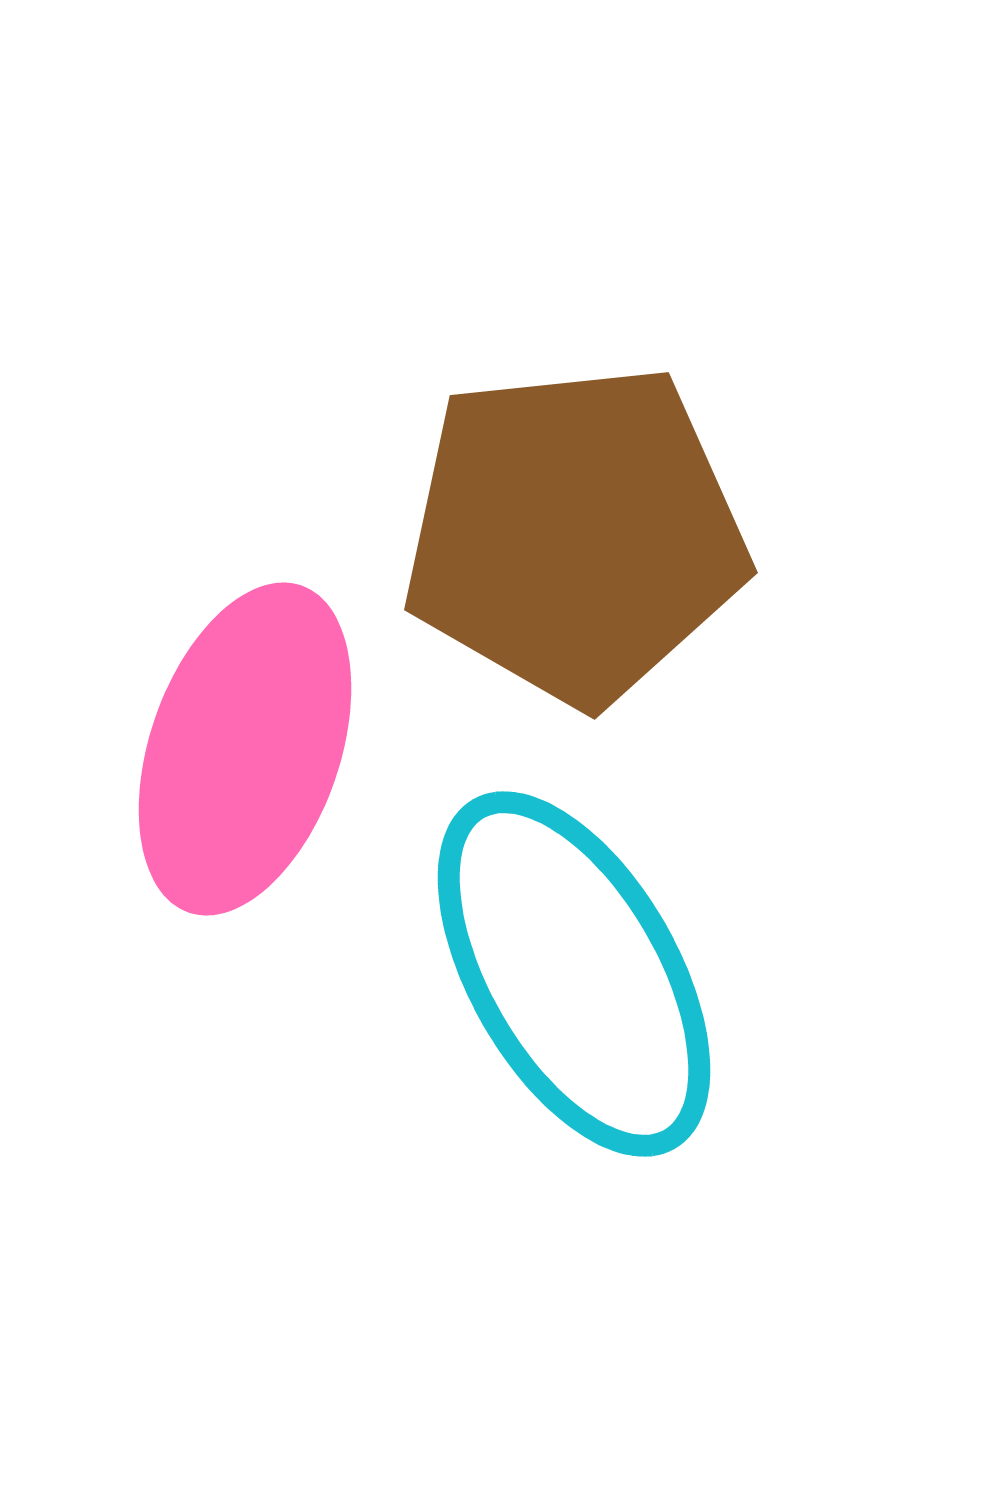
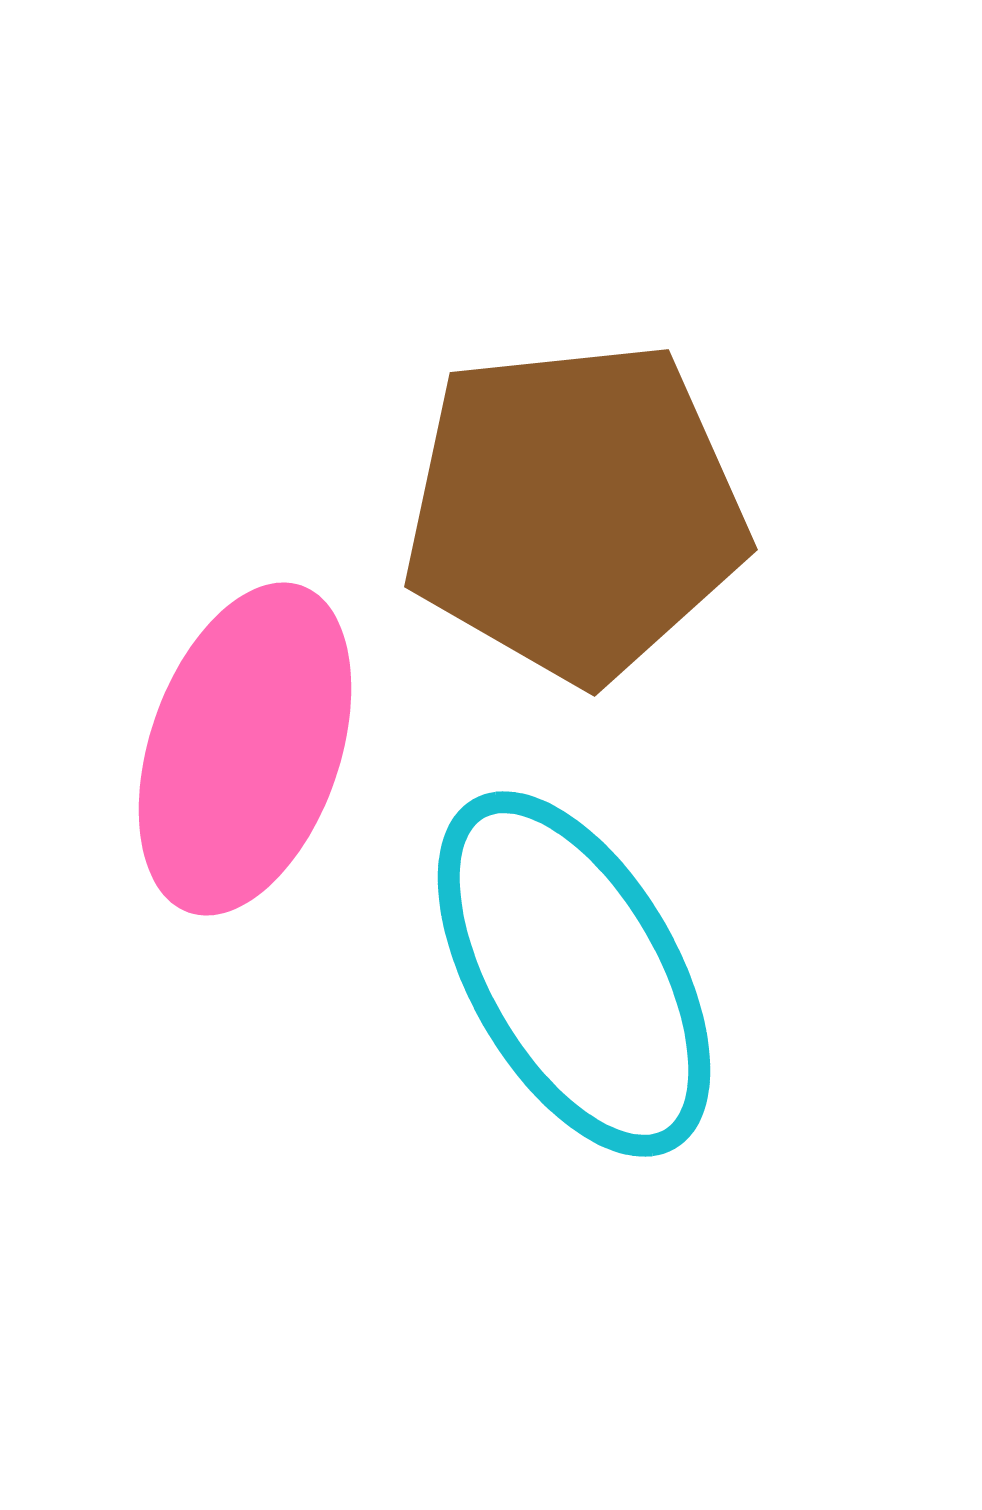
brown pentagon: moved 23 px up
